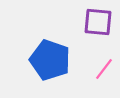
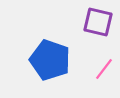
purple square: rotated 8 degrees clockwise
